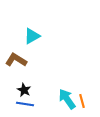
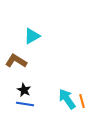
brown L-shape: moved 1 px down
